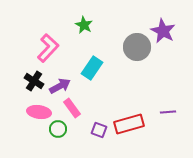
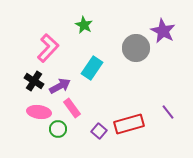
gray circle: moved 1 px left, 1 px down
purple line: rotated 56 degrees clockwise
purple square: moved 1 px down; rotated 21 degrees clockwise
